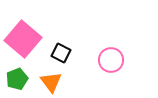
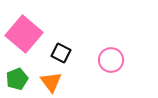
pink square: moved 1 px right, 5 px up
